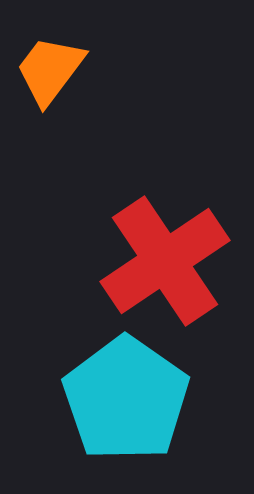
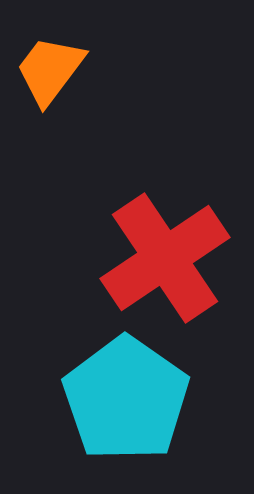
red cross: moved 3 px up
